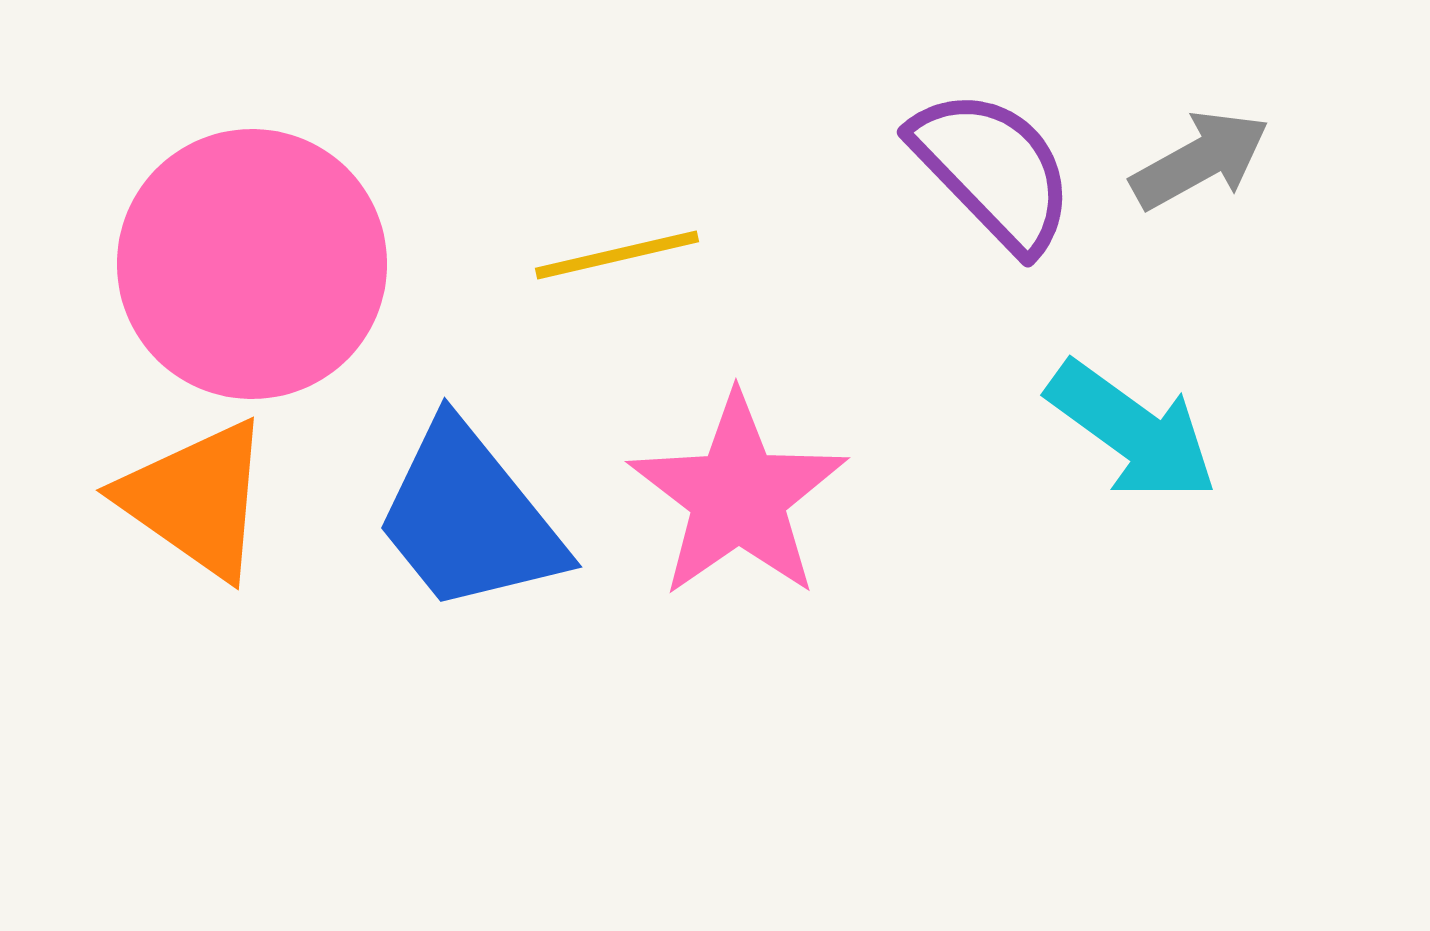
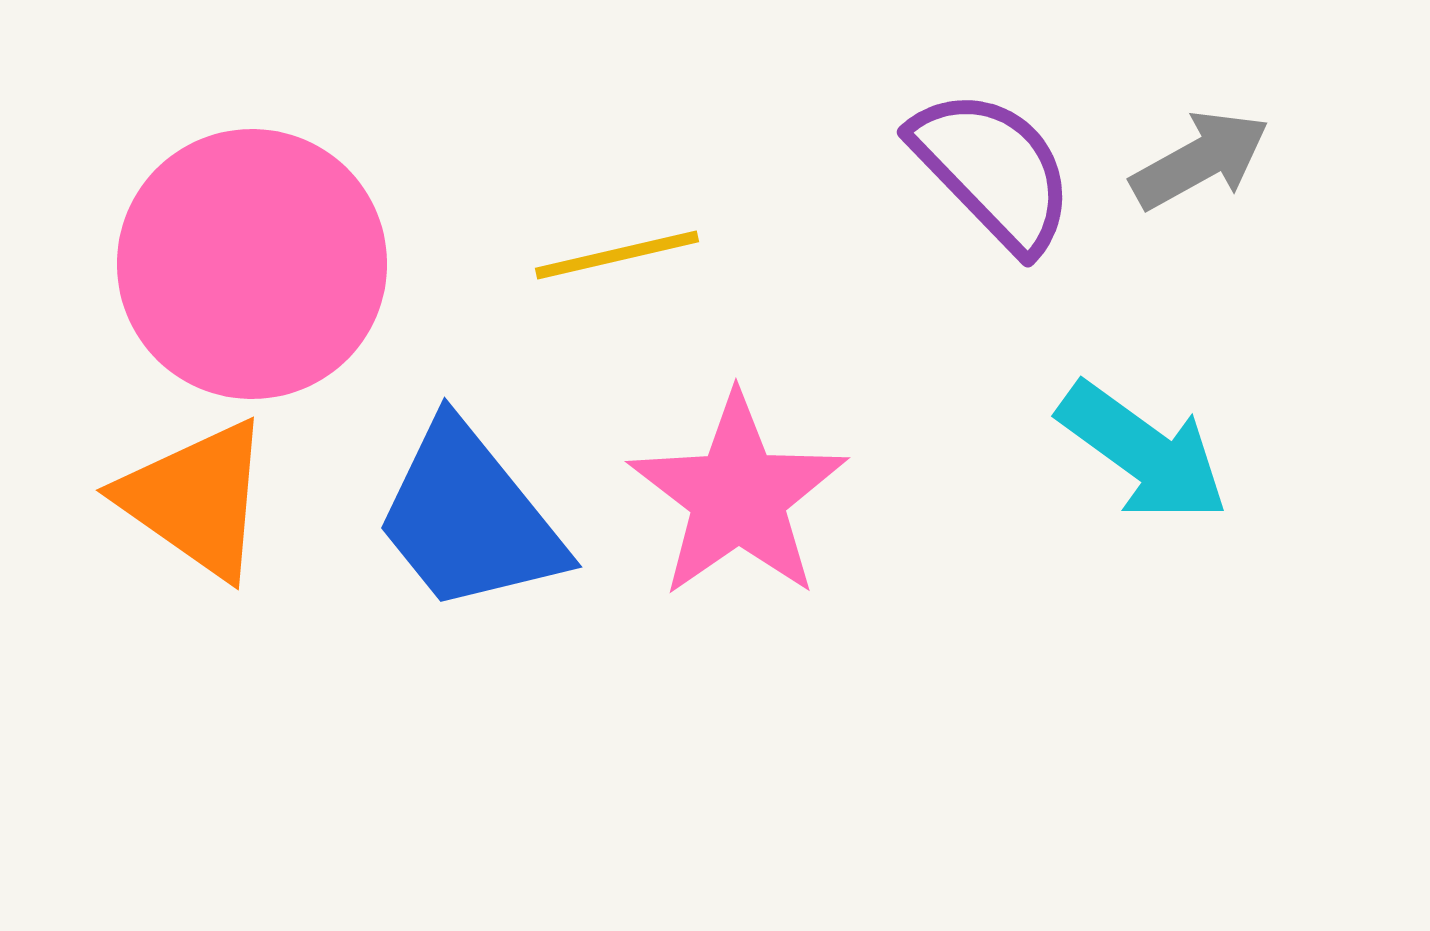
cyan arrow: moved 11 px right, 21 px down
